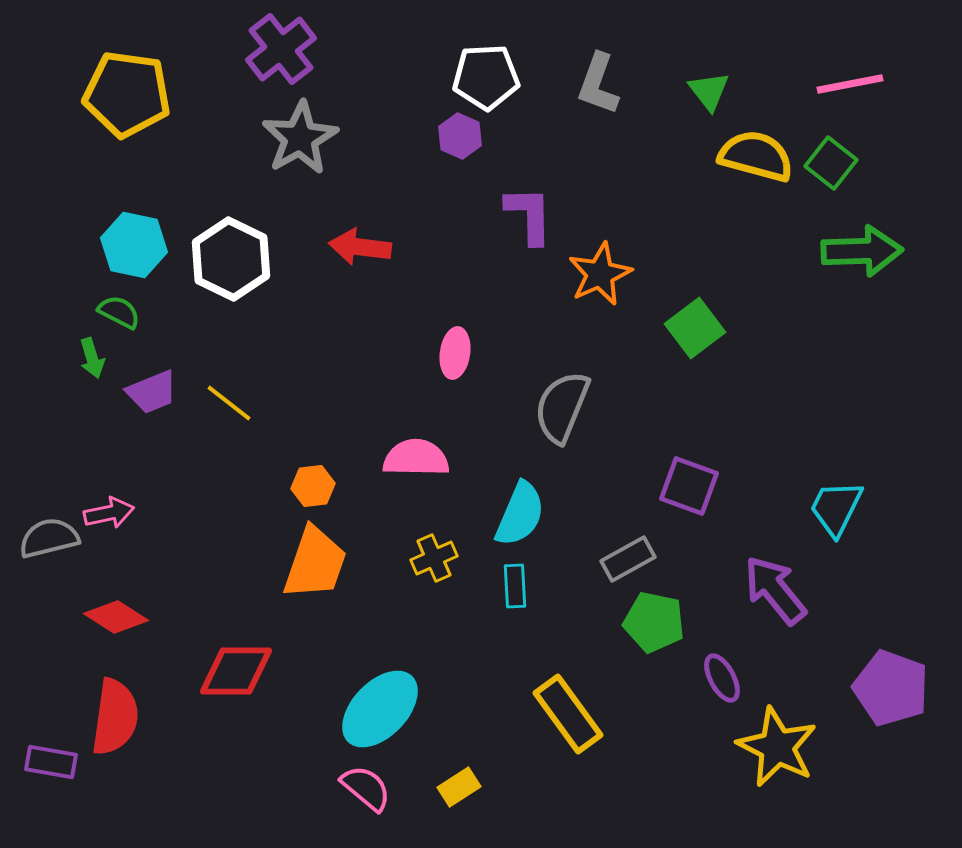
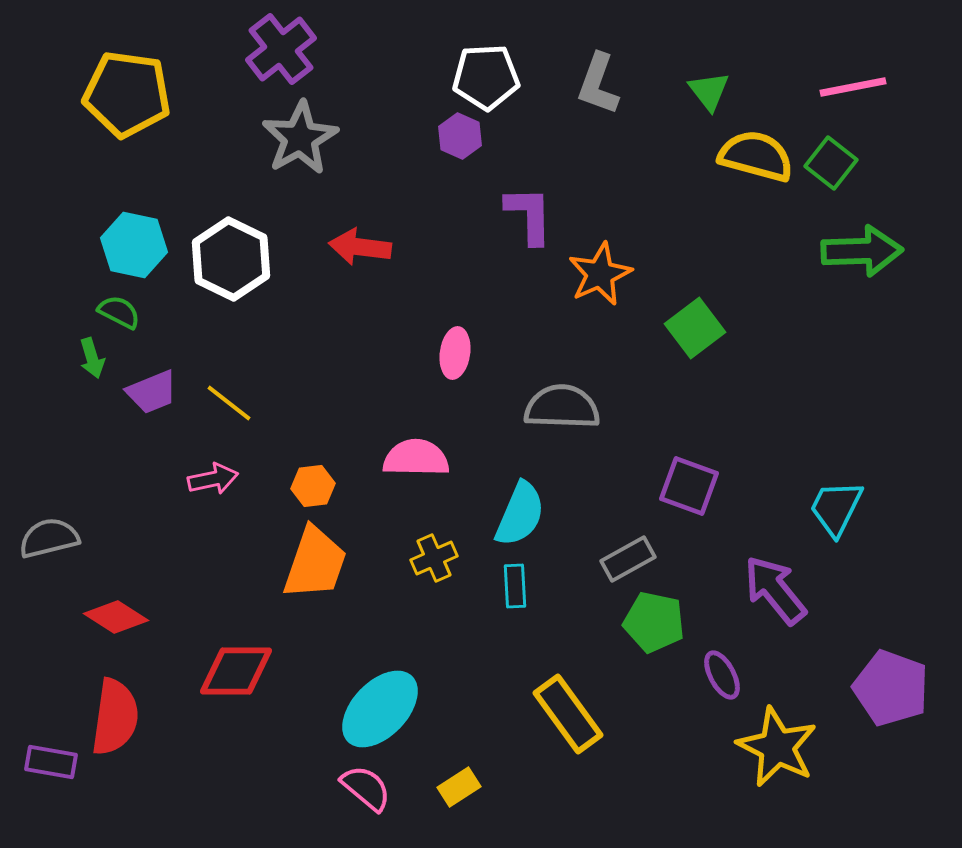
pink line at (850, 84): moved 3 px right, 3 px down
gray semicircle at (562, 407): rotated 70 degrees clockwise
pink arrow at (109, 513): moved 104 px right, 34 px up
purple ellipse at (722, 678): moved 3 px up
